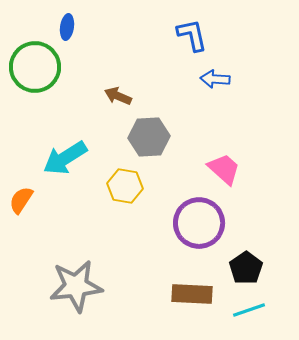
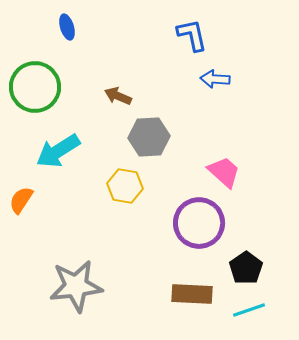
blue ellipse: rotated 25 degrees counterclockwise
green circle: moved 20 px down
cyan arrow: moved 7 px left, 7 px up
pink trapezoid: moved 3 px down
